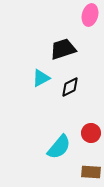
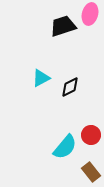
pink ellipse: moved 1 px up
black trapezoid: moved 23 px up
red circle: moved 2 px down
cyan semicircle: moved 6 px right
brown rectangle: rotated 48 degrees clockwise
